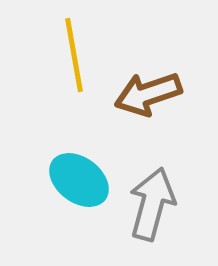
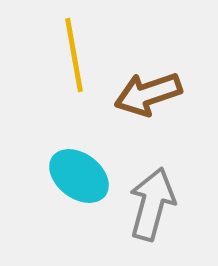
cyan ellipse: moved 4 px up
